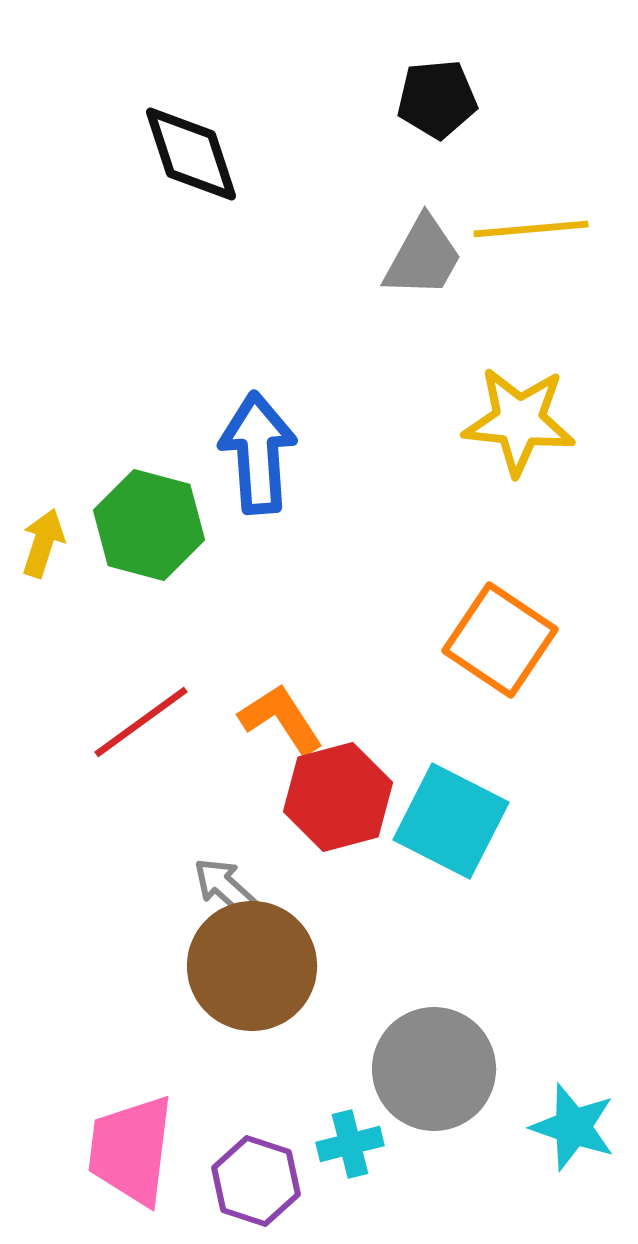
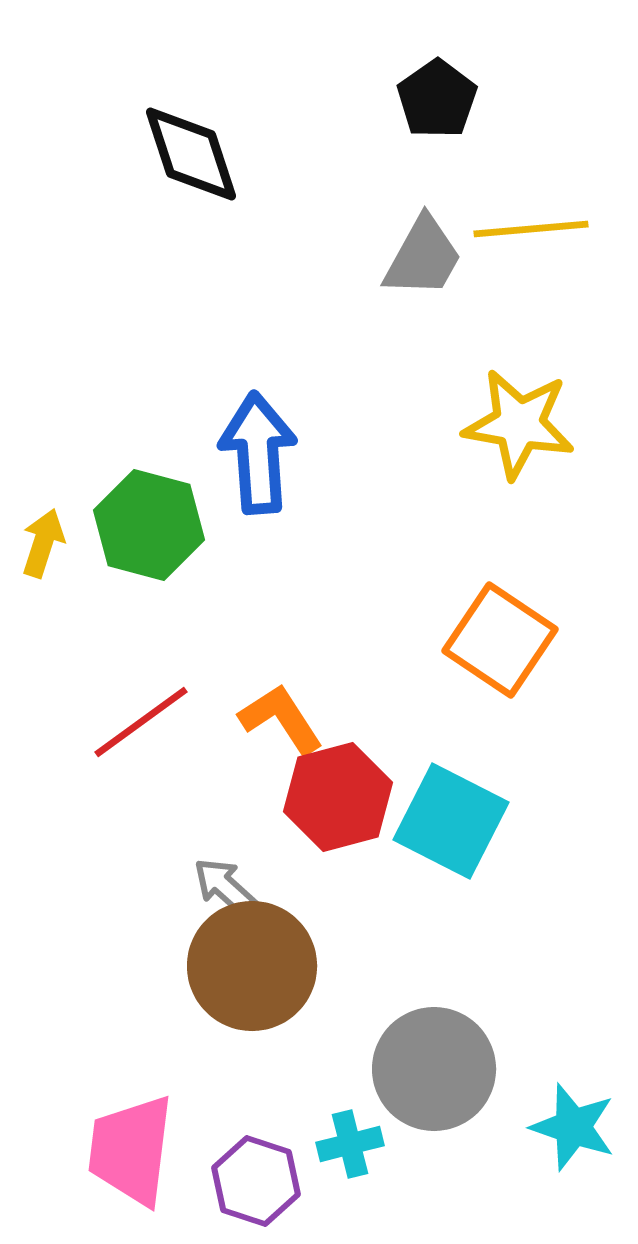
black pentagon: rotated 30 degrees counterclockwise
yellow star: moved 3 px down; rotated 4 degrees clockwise
